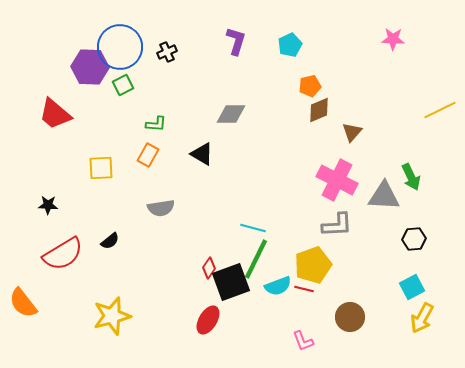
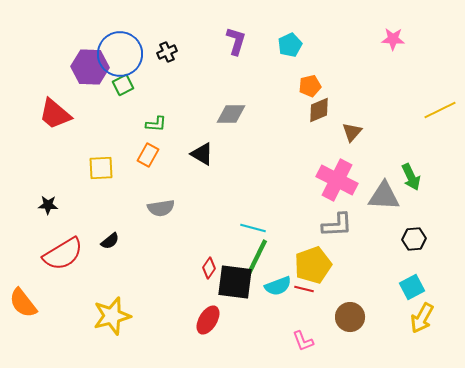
blue circle: moved 7 px down
black square: moved 4 px right; rotated 27 degrees clockwise
